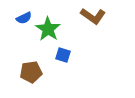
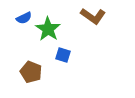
brown pentagon: rotated 30 degrees clockwise
